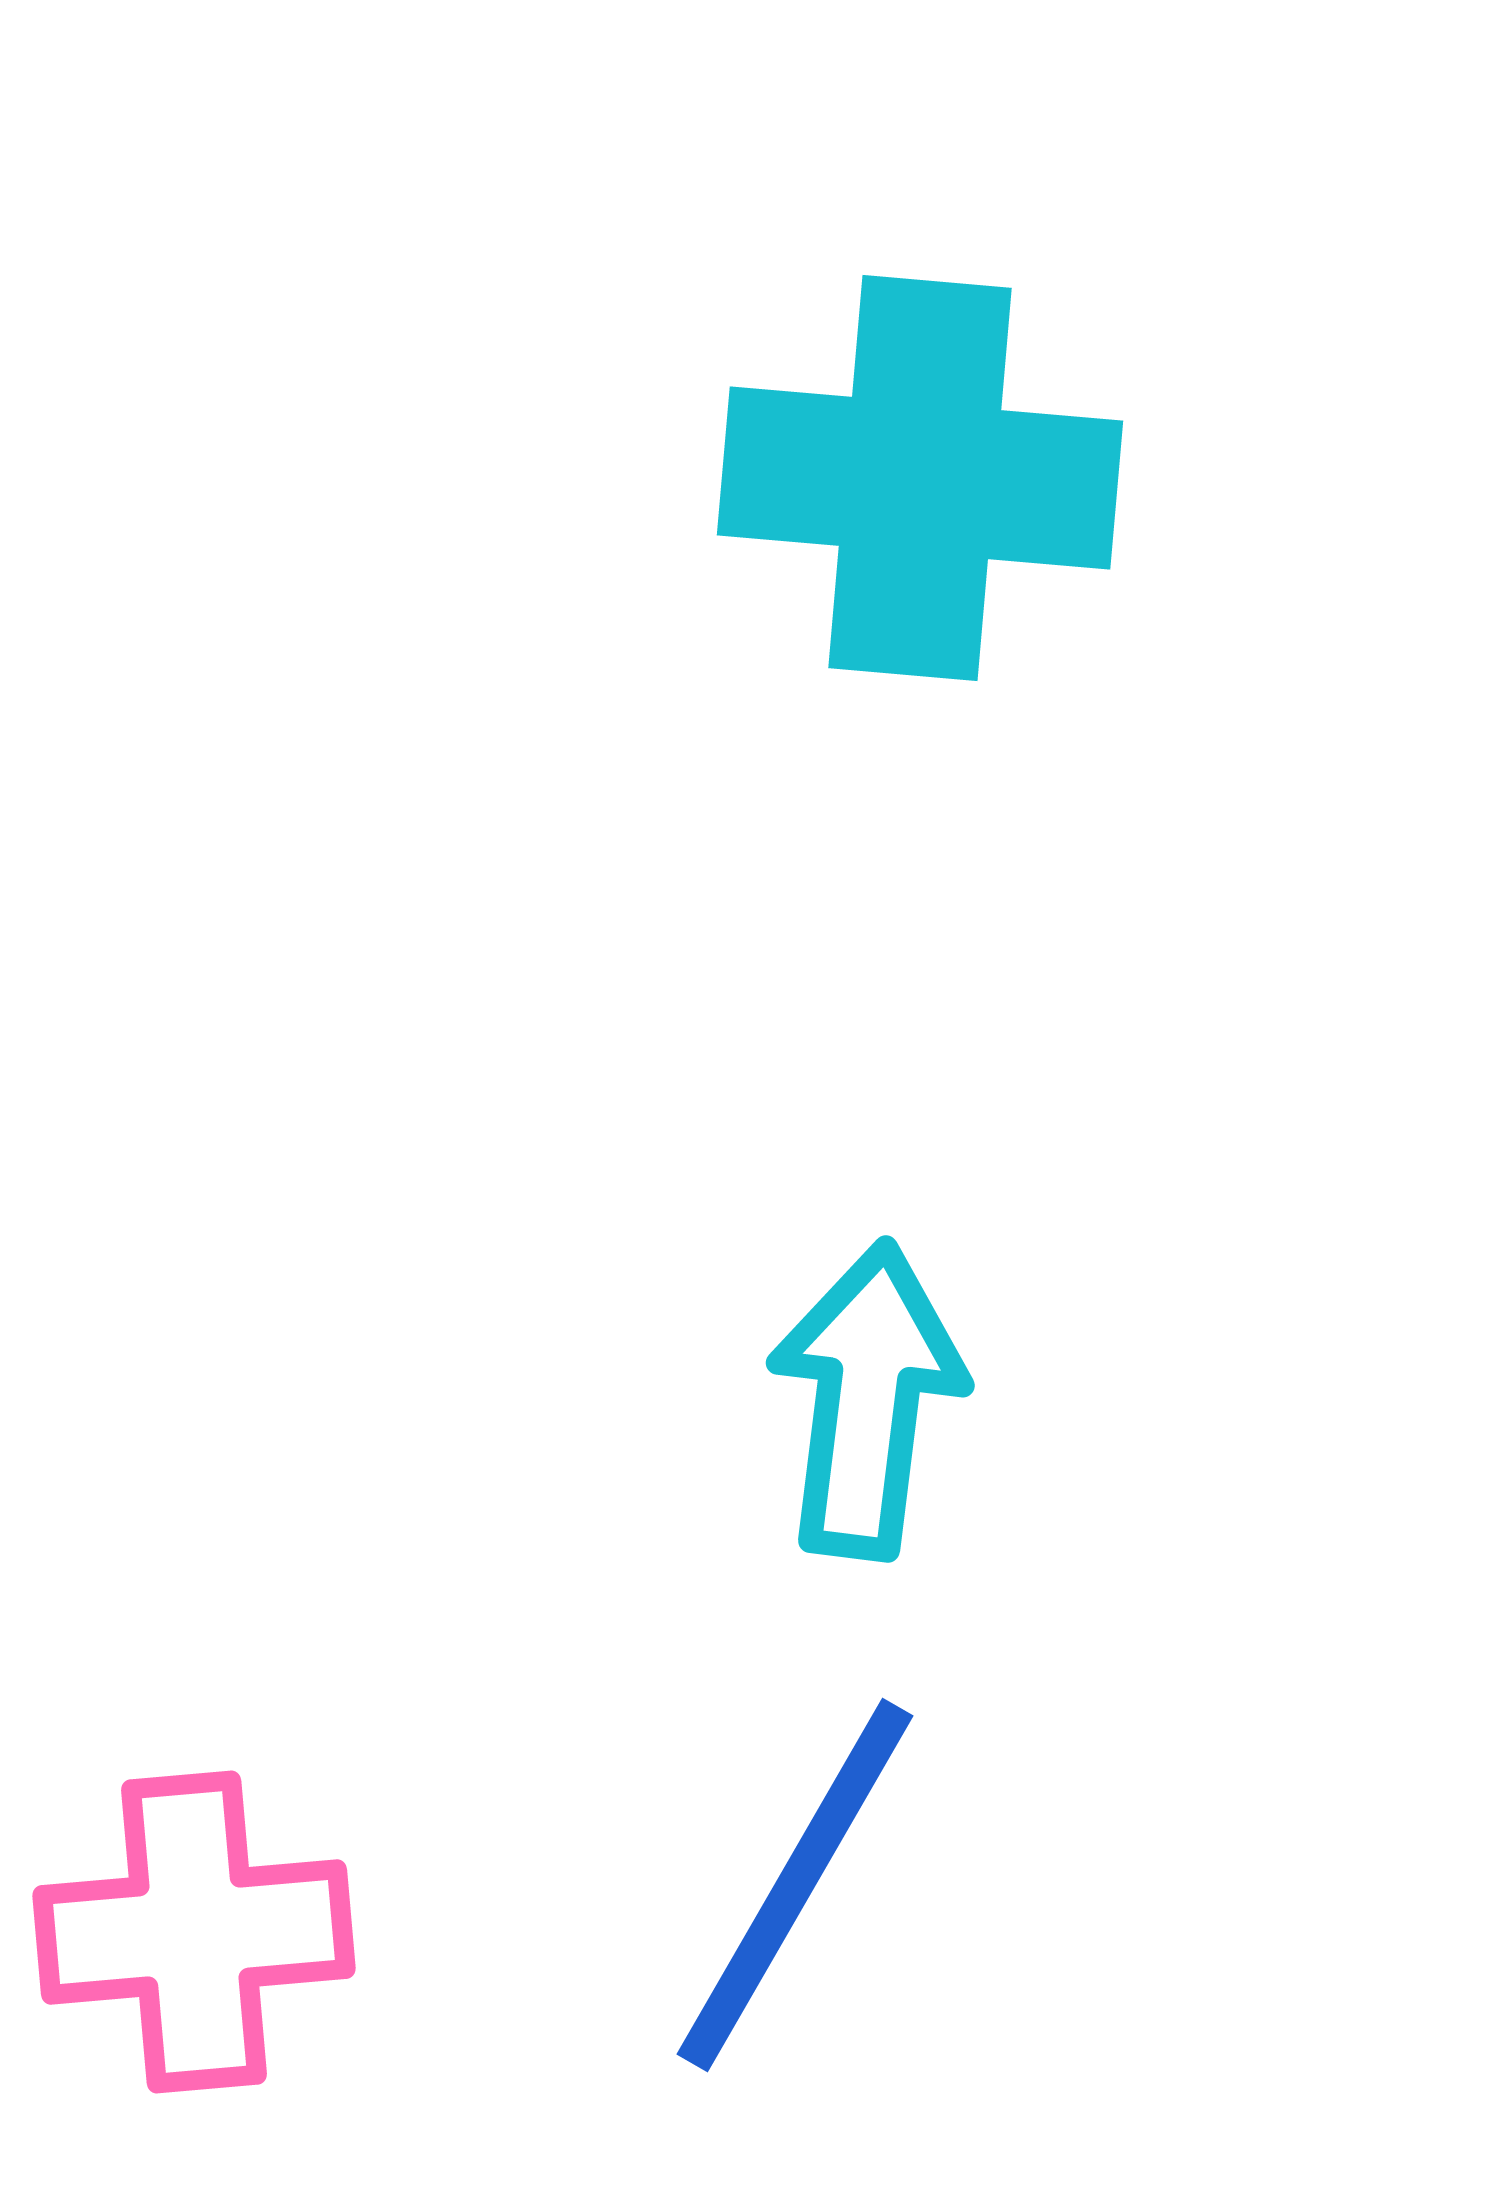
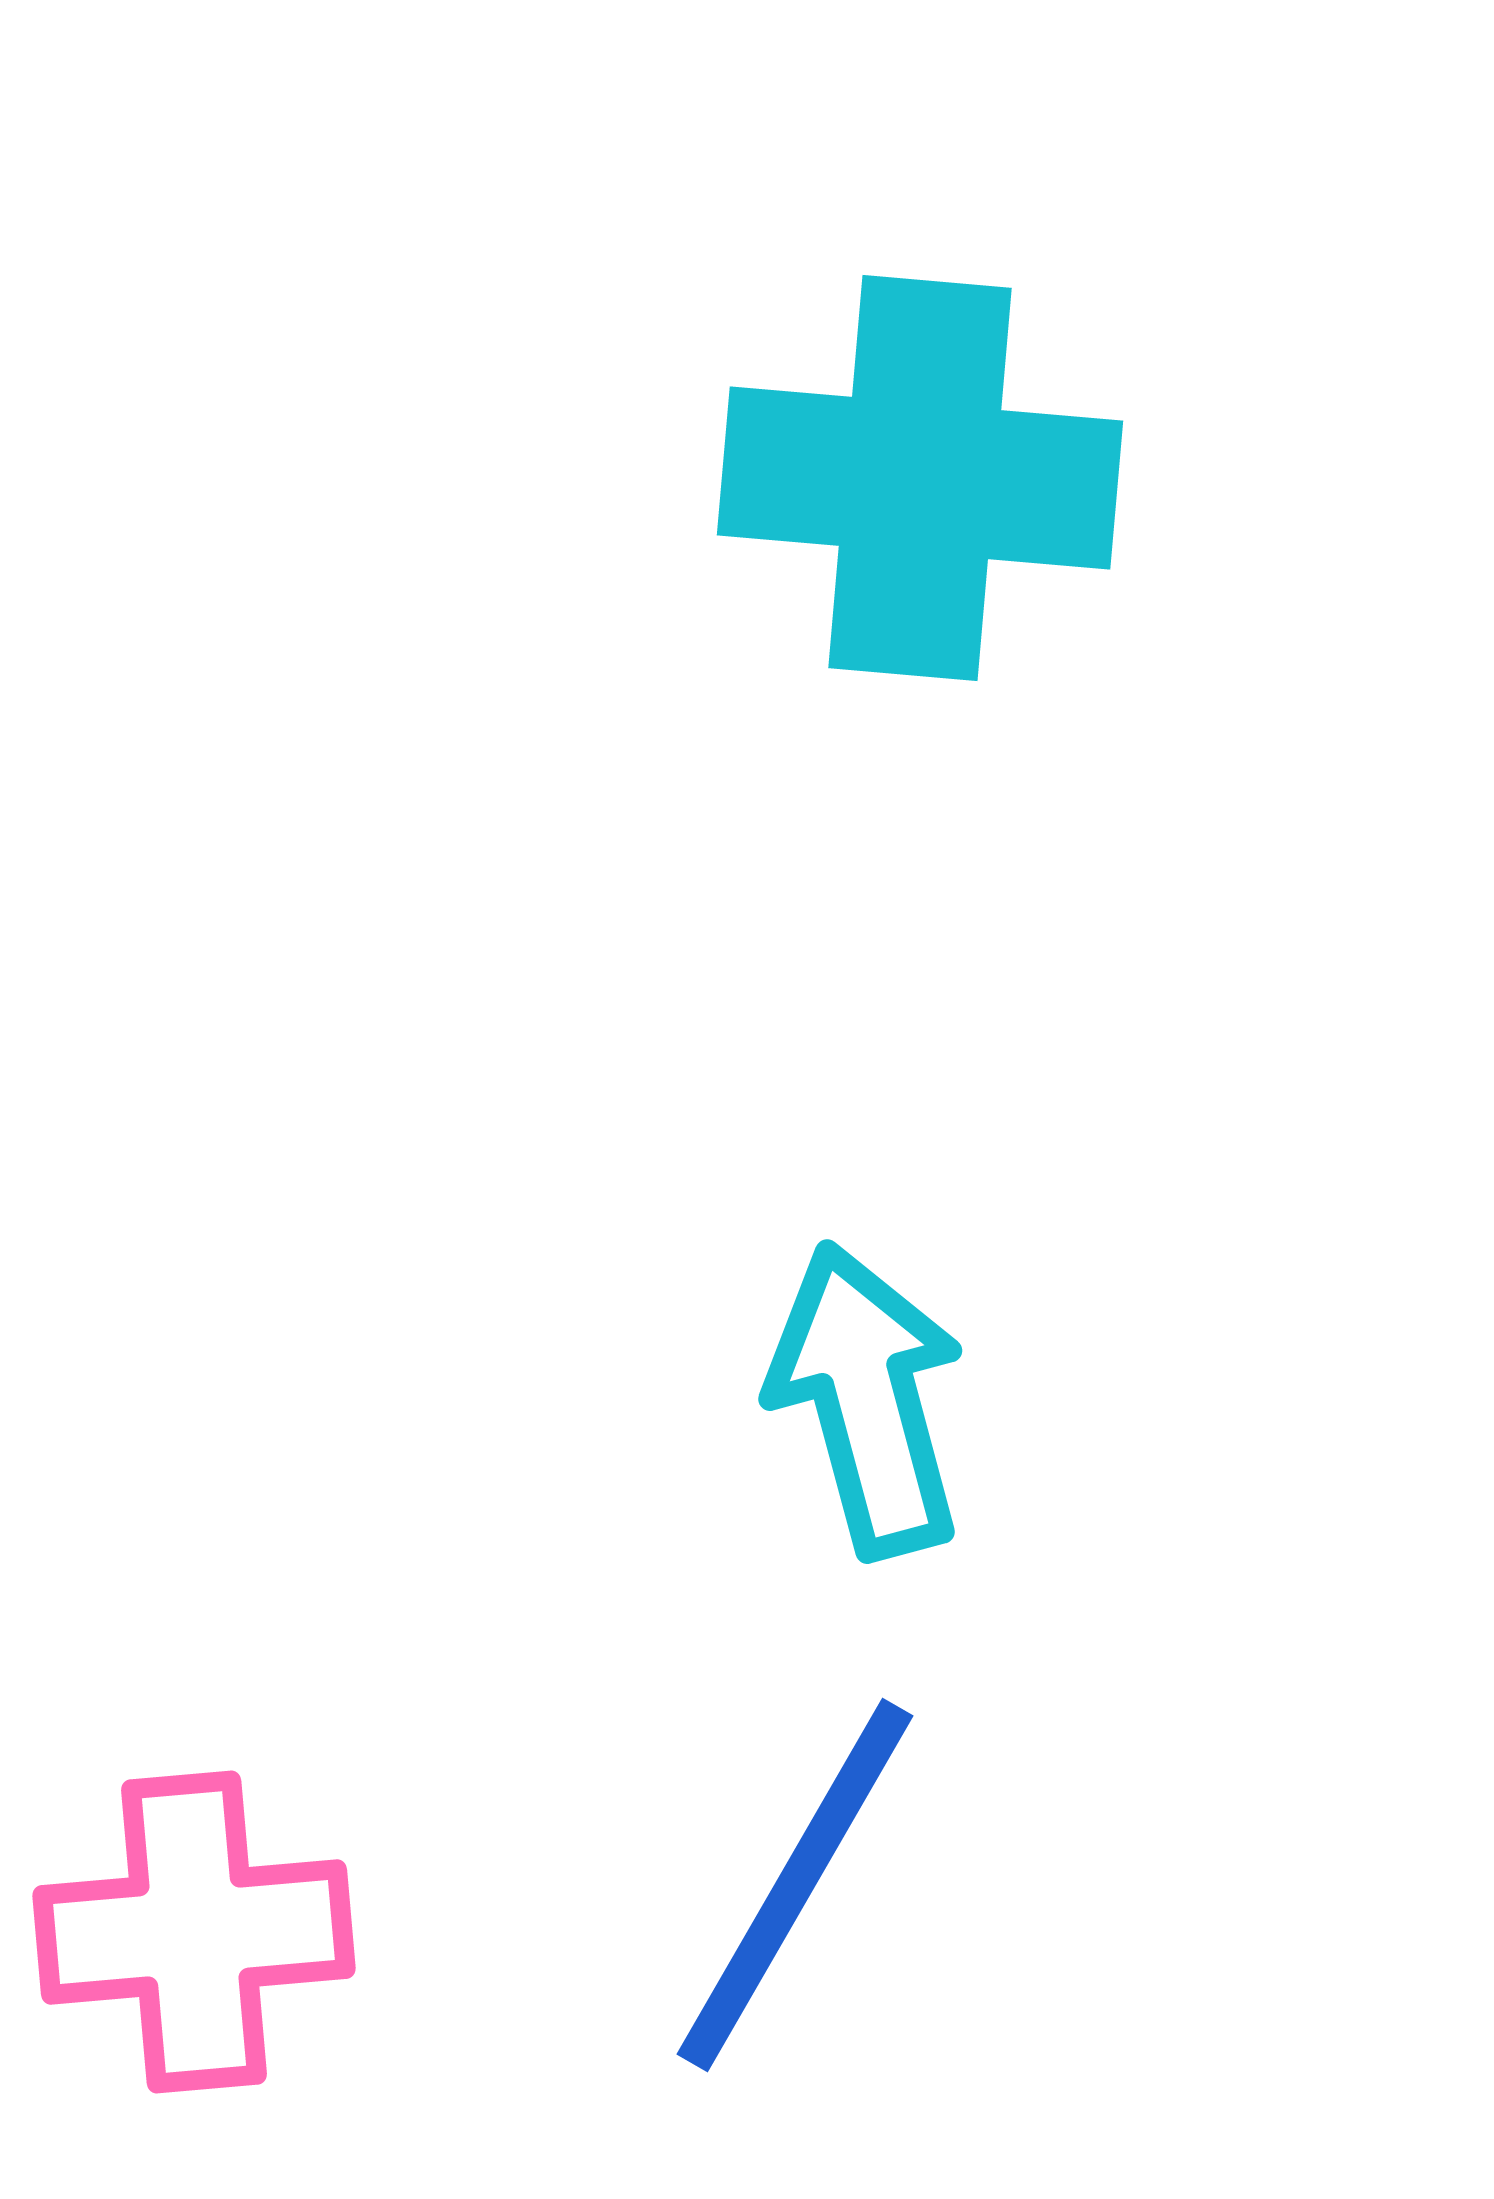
cyan arrow: rotated 22 degrees counterclockwise
